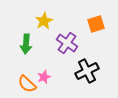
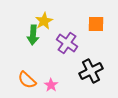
orange square: rotated 18 degrees clockwise
green arrow: moved 7 px right, 9 px up
black cross: moved 4 px right
pink star: moved 7 px right, 8 px down; rotated 16 degrees counterclockwise
orange semicircle: moved 4 px up
